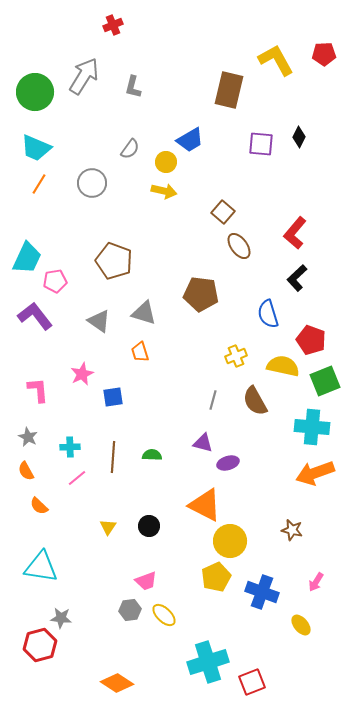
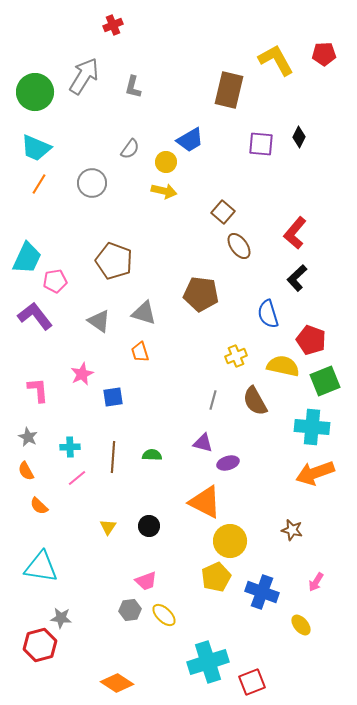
orange triangle at (205, 505): moved 3 px up
